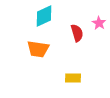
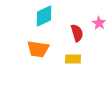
yellow rectangle: moved 19 px up
